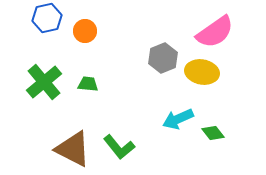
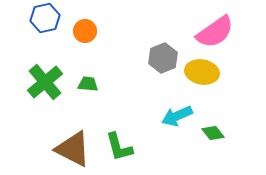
blue hexagon: moved 2 px left
green cross: moved 1 px right
cyan arrow: moved 1 px left, 3 px up
green L-shape: rotated 24 degrees clockwise
